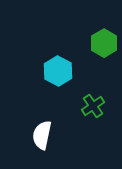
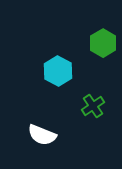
green hexagon: moved 1 px left
white semicircle: rotated 80 degrees counterclockwise
